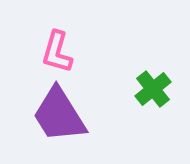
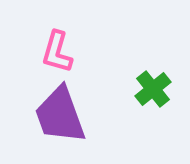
purple trapezoid: moved 1 px right; rotated 12 degrees clockwise
